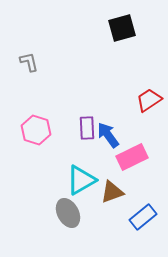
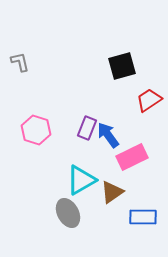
black square: moved 38 px down
gray L-shape: moved 9 px left
purple rectangle: rotated 25 degrees clockwise
brown triangle: rotated 15 degrees counterclockwise
blue rectangle: rotated 40 degrees clockwise
